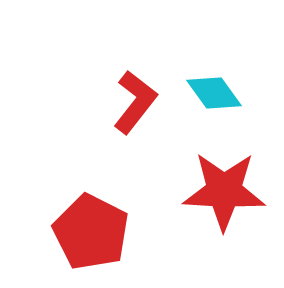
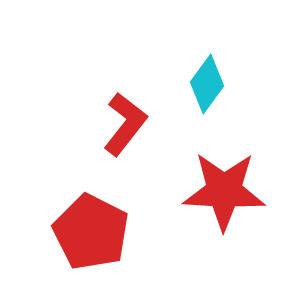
cyan diamond: moved 7 px left, 9 px up; rotated 72 degrees clockwise
red L-shape: moved 10 px left, 22 px down
